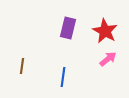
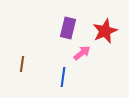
red star: rotated 20 degrees clockwise
pink arrow: moved 26 px left, 6 px up
brown line: moved 2 px up
